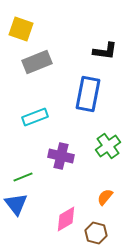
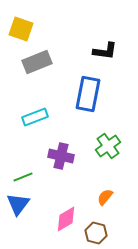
blue triangle: moved 2 px right; rotated 15 degrees clockwise
